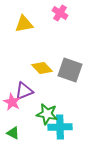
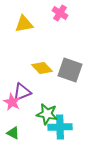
purple triangle: moved 2 px left, 1 px down
